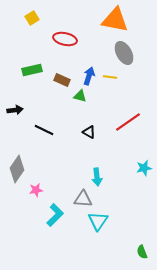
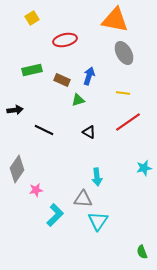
red ellipse: moved 1 px down; rotated 25 degrees counterclockwise
yellow line: moved 13 px right, 16 px down
green triangle: moved 2 px left, 4 px down; rotated 32 degrees counterclockwise
